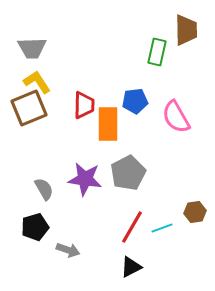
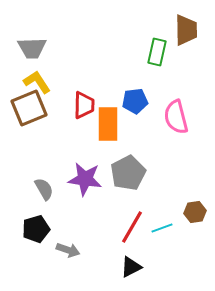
pink semicircle: rotated 16 degrees clockwise
black pentagon: moved 1 px right, 2 px down
